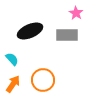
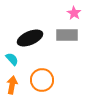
pink star: moved 2 px left
black ellipse: moved 7 px down
orange circle: moved 1 px left
orange arrow: moved 1 px left, 1 px down; rotated 24 degrees counterclockwise
